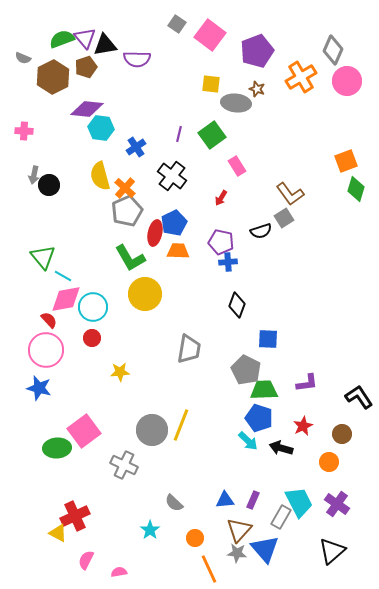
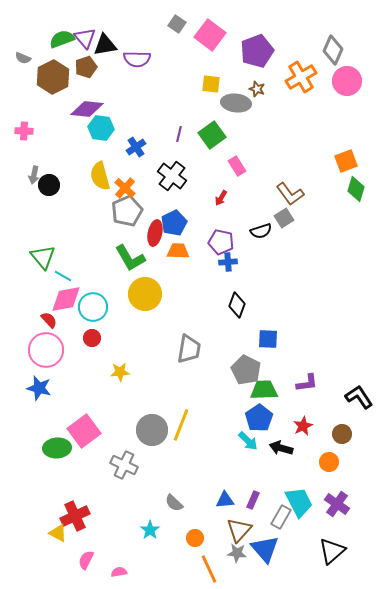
blue pentagon at (259, 418): rotated 20 degrees clockwise
